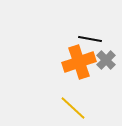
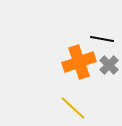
black line: moved 12 px right
gray cross: moved 3 px right, 5 px down
